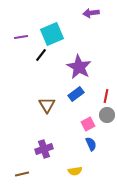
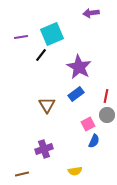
blue semicircle: moved 3 px right, 3 px up; rotated 48 degrees clockwise
